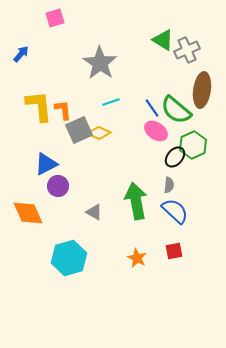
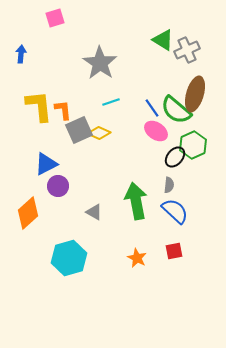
blue arrow: rotated 36 degrees counterclockwise
brown ellipse: moved 7 px left, 4 px down; rotated 8 degrees clockwise
orange diamond: rotated 72 degrees clockwise
